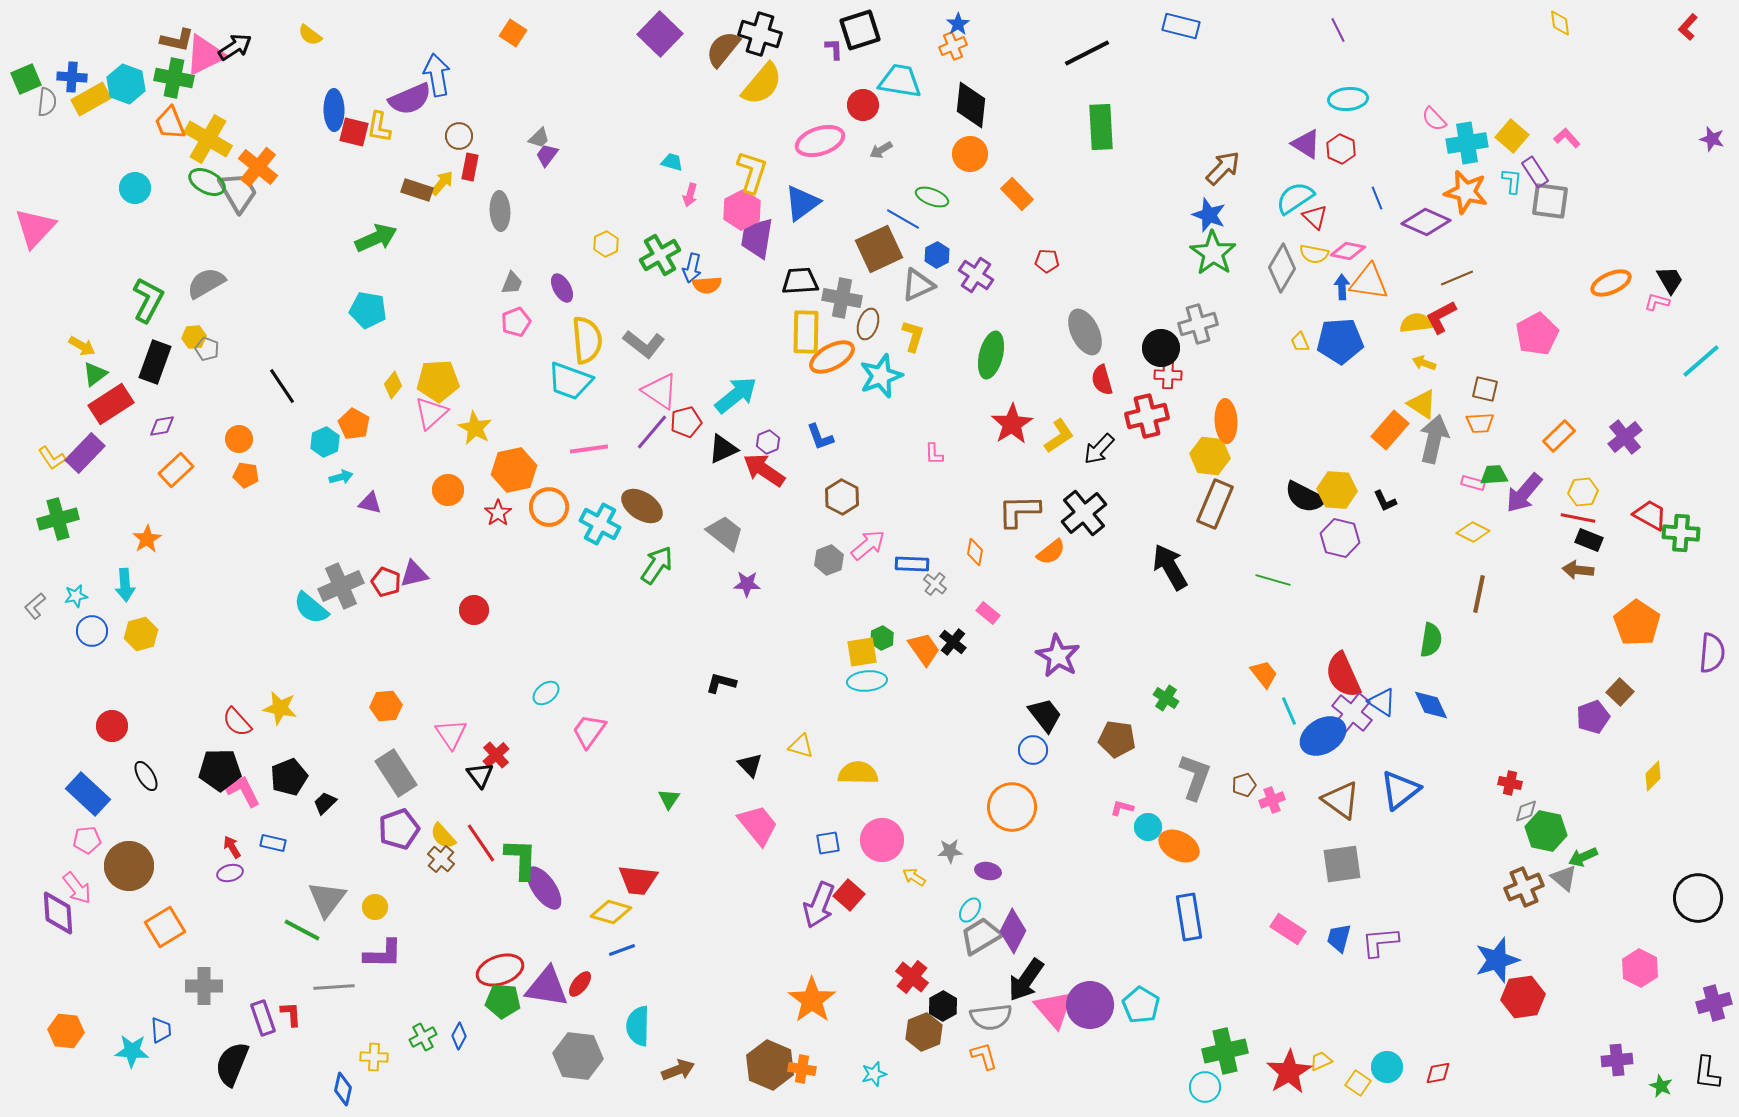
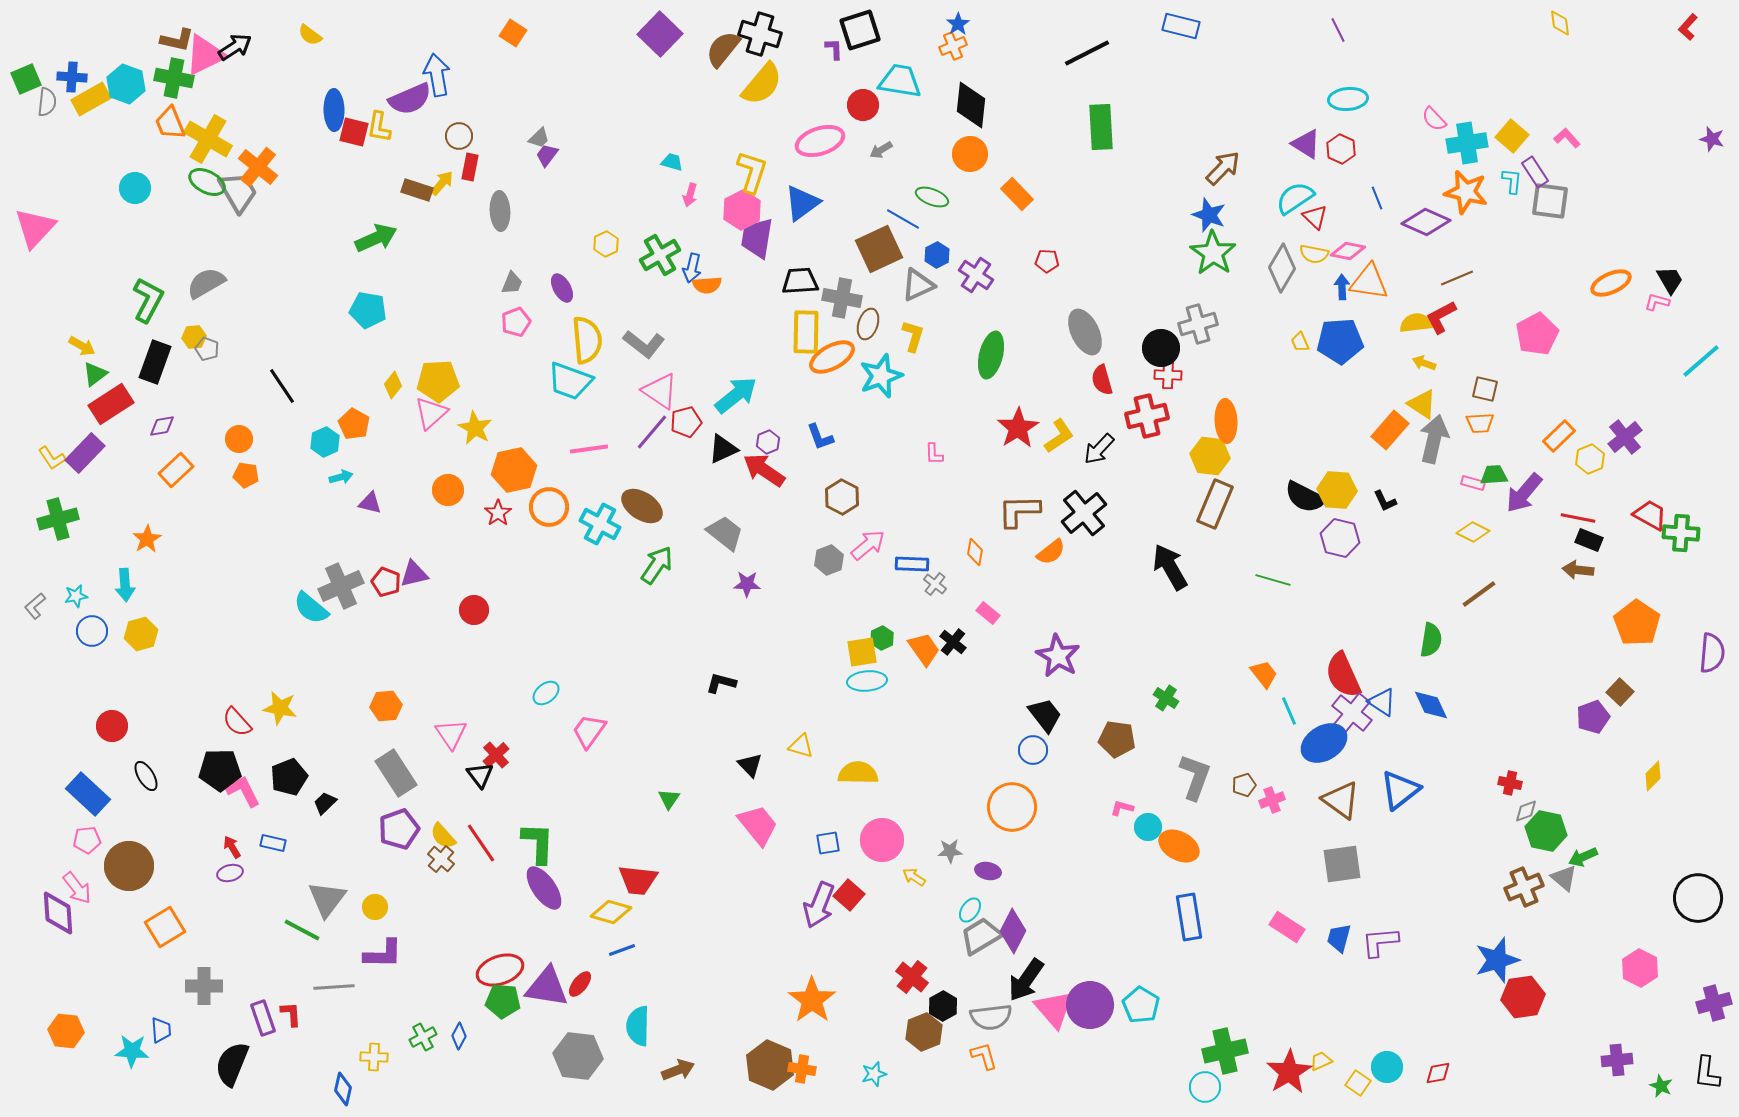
red star at (1012, 424): moved 6 px right, 4 px down
yellow hexagon at (1583, 492): moved 7 px right, 33 px up; rotated 16 degrees counterclockwise
brown line at (1479, 594): rotated 42 degrees clockwise
blue ellipse at (1323, 736): moved 1 px right, 7 px down
green L-shape at (521, 859): moved 17 px right, 16 px up
pink rectangle at (1288, 929): moved 1 px left, 2 px up
